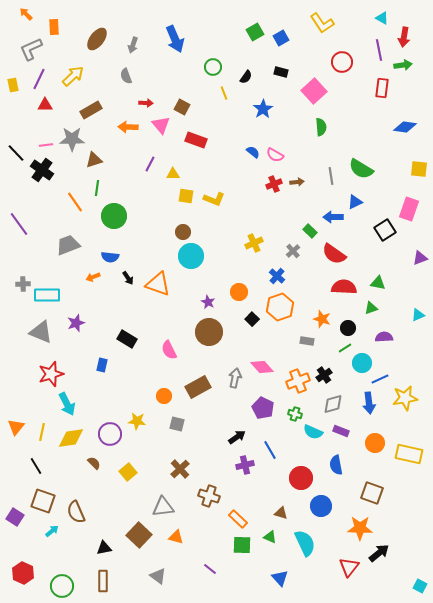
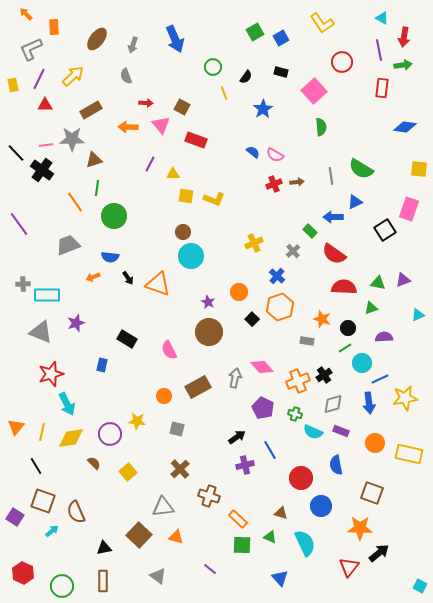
purple triangle at (420, 258): moved 17 px left, 22 px down
gray square at (177, 424): moved 5 px down
